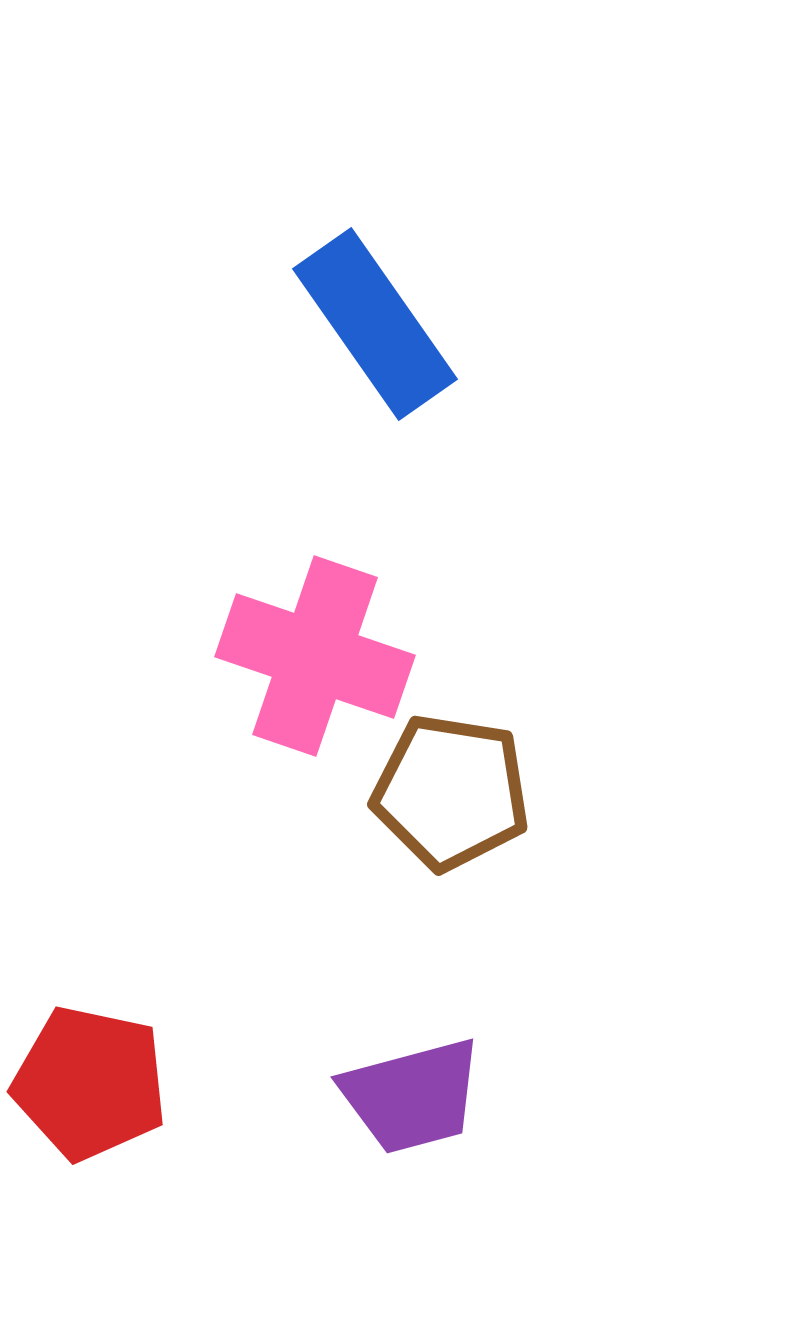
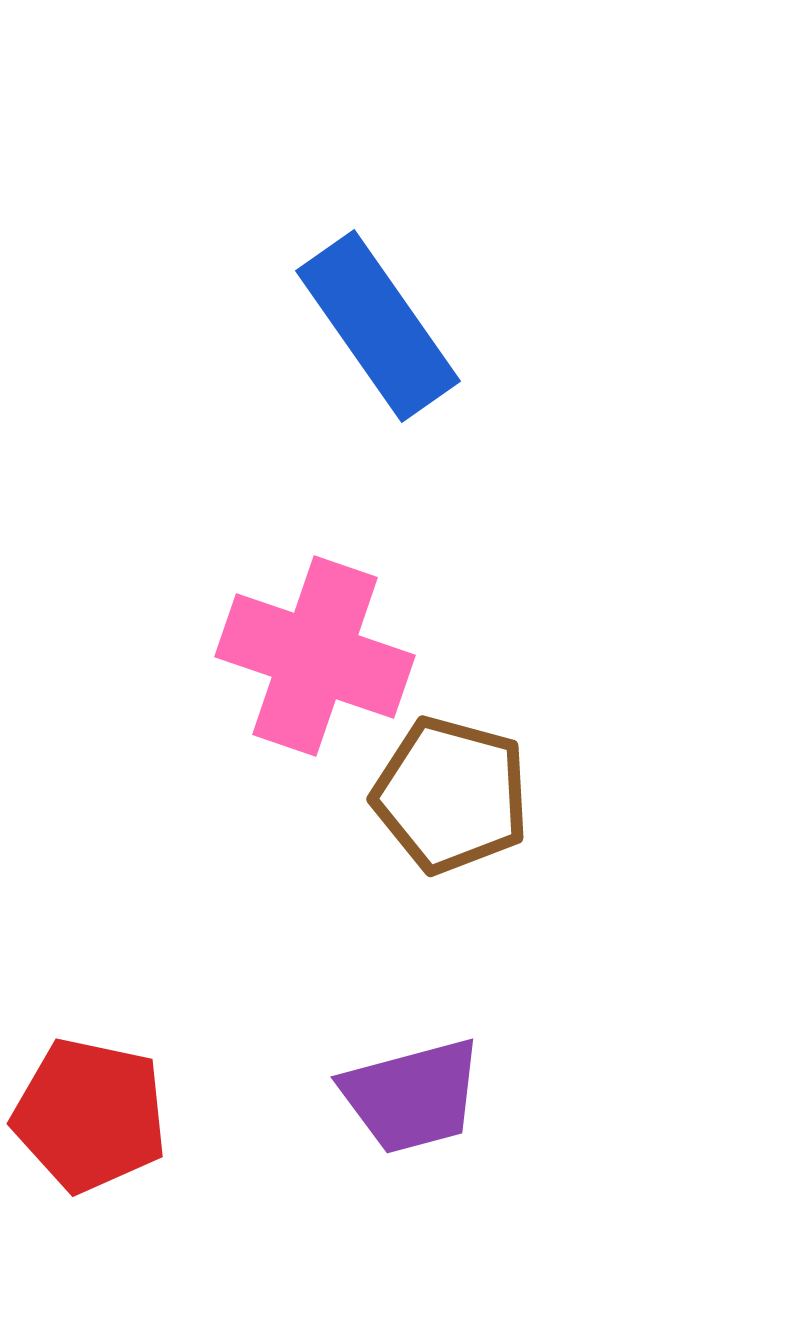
blue rectangle: moved 3 px right, 2 px down
brown pentagon: moved 3 px down; rotated 6 degrees clockwise
red pentagon: moved 32 px down
